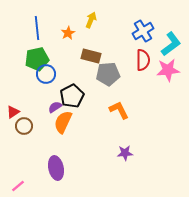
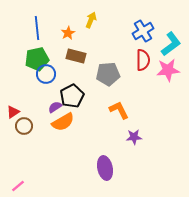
brown rectangle: moved 15 px left
orange semicircle: rotated 145 degrees counterclockwise
purple star: moved 9 px right, 16 px up
purple ellipse: moved 49 px right
